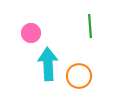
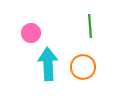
orange circle: moved 4 px right, 9 px up
